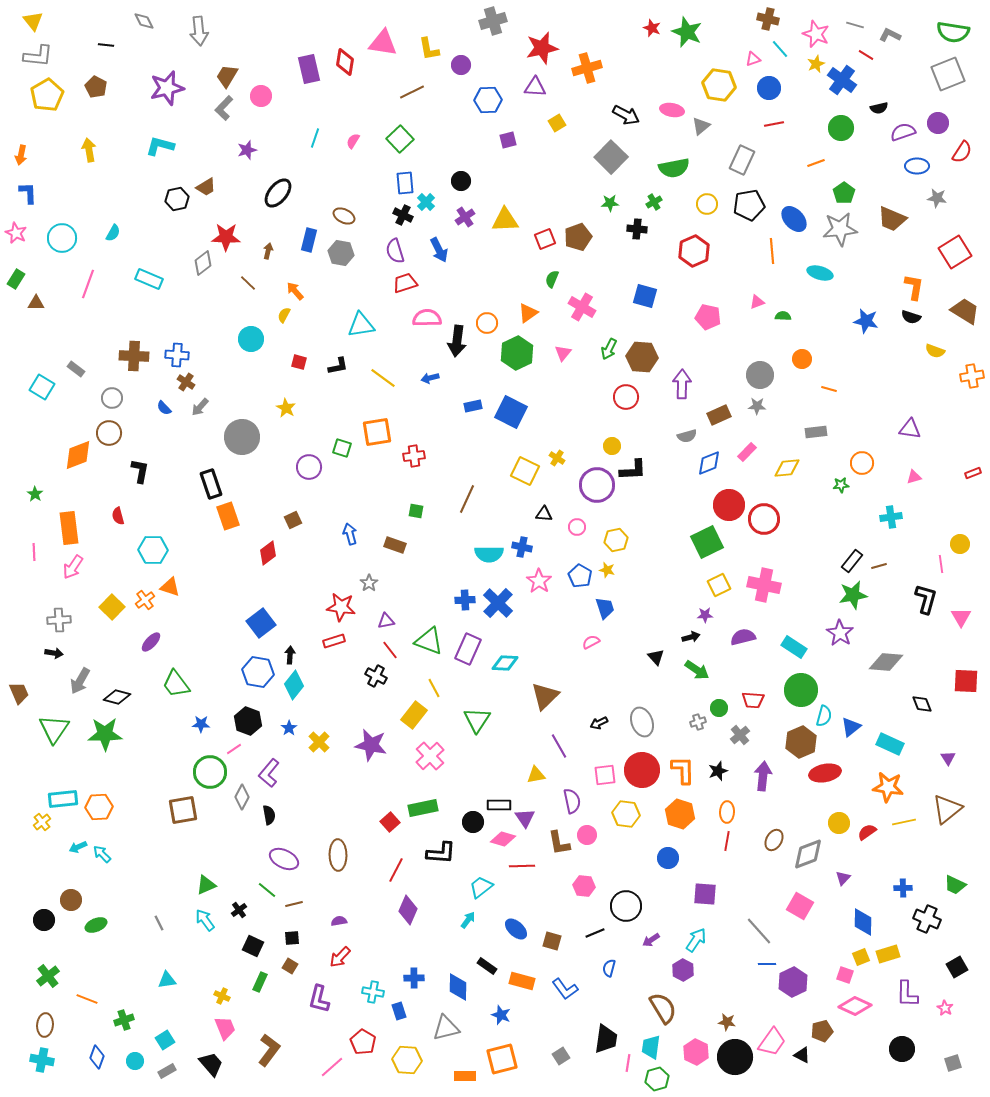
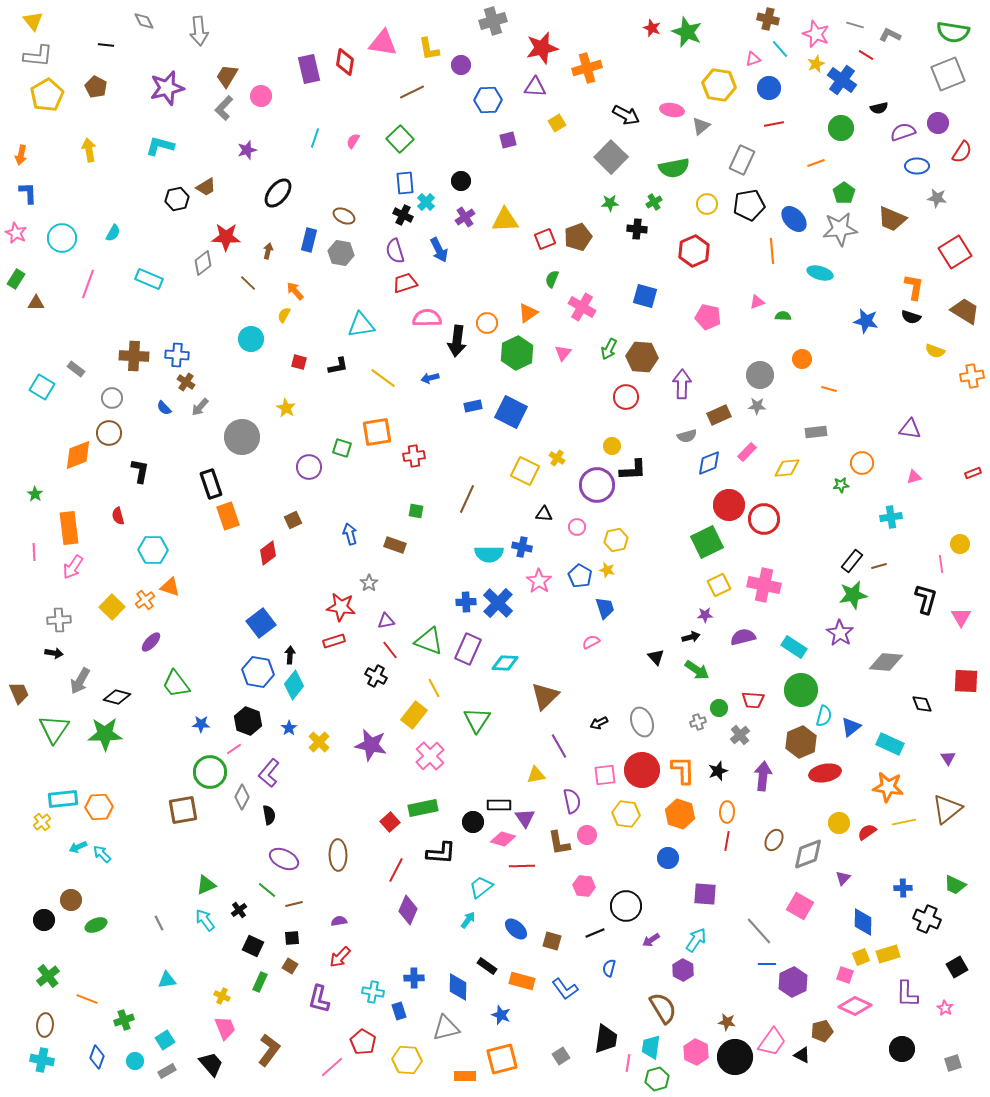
blue cross at (465, 600): moved 1 px right, 2 px down
